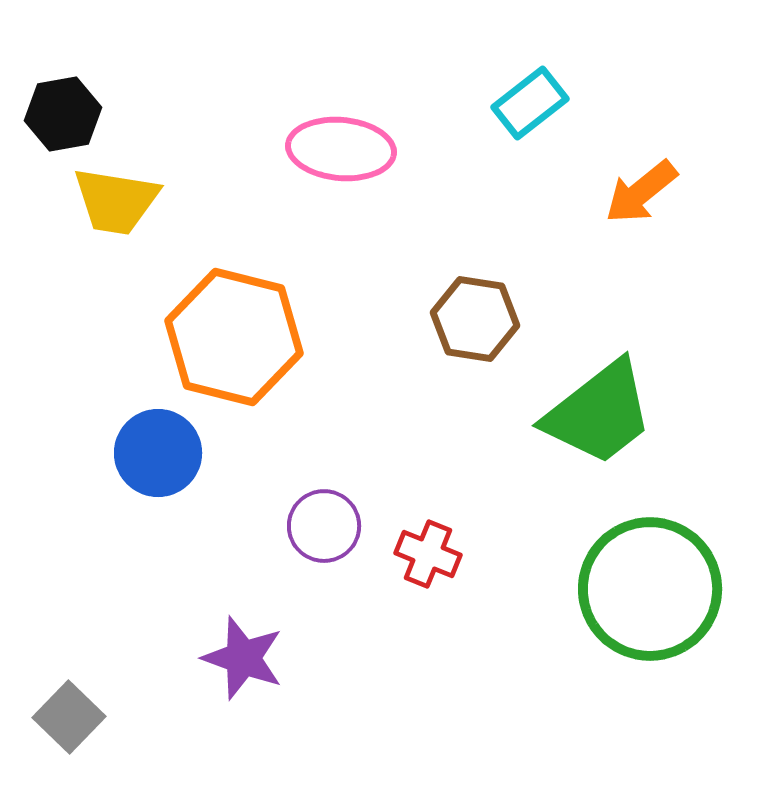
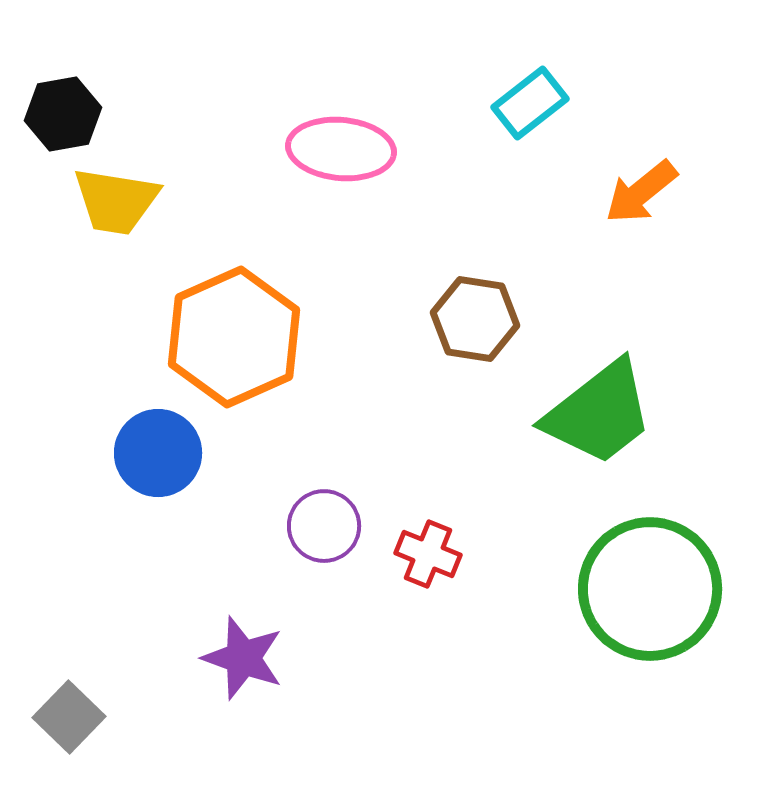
orange hexagon: rotated 22 degrees clockwise
